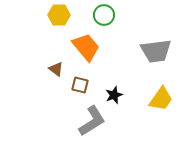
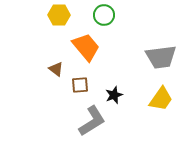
gray trapezoid: moved 5 px right, 6 px down
brown square: rotated 18 degrees counterclockwise
